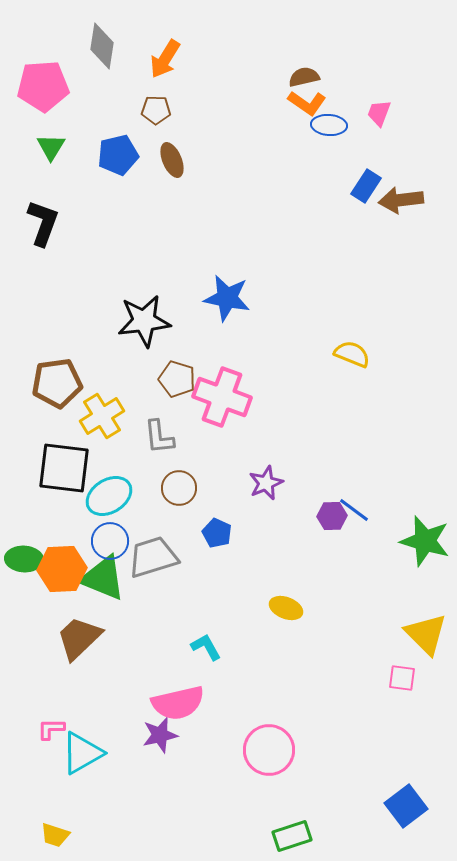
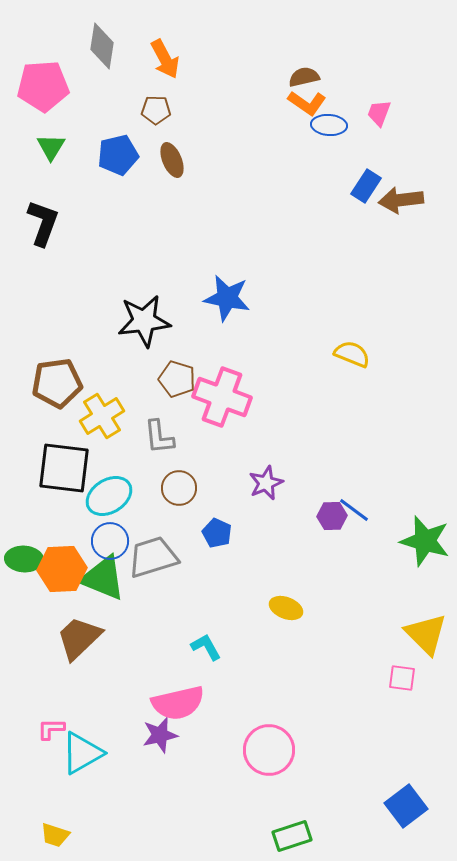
orange arrow at (165, 59): rotated 60 degrees counterclockwise
